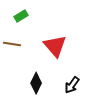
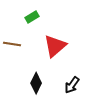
green rectangle: moved 11 px right, 1 px down
red triangle: rotated 30 degrees clockwise
